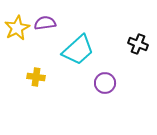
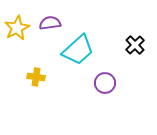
purple semicircle: moved 5 px right
black cross: moved 3 px left, 1 px down; rotated 24 degrees clockwise
